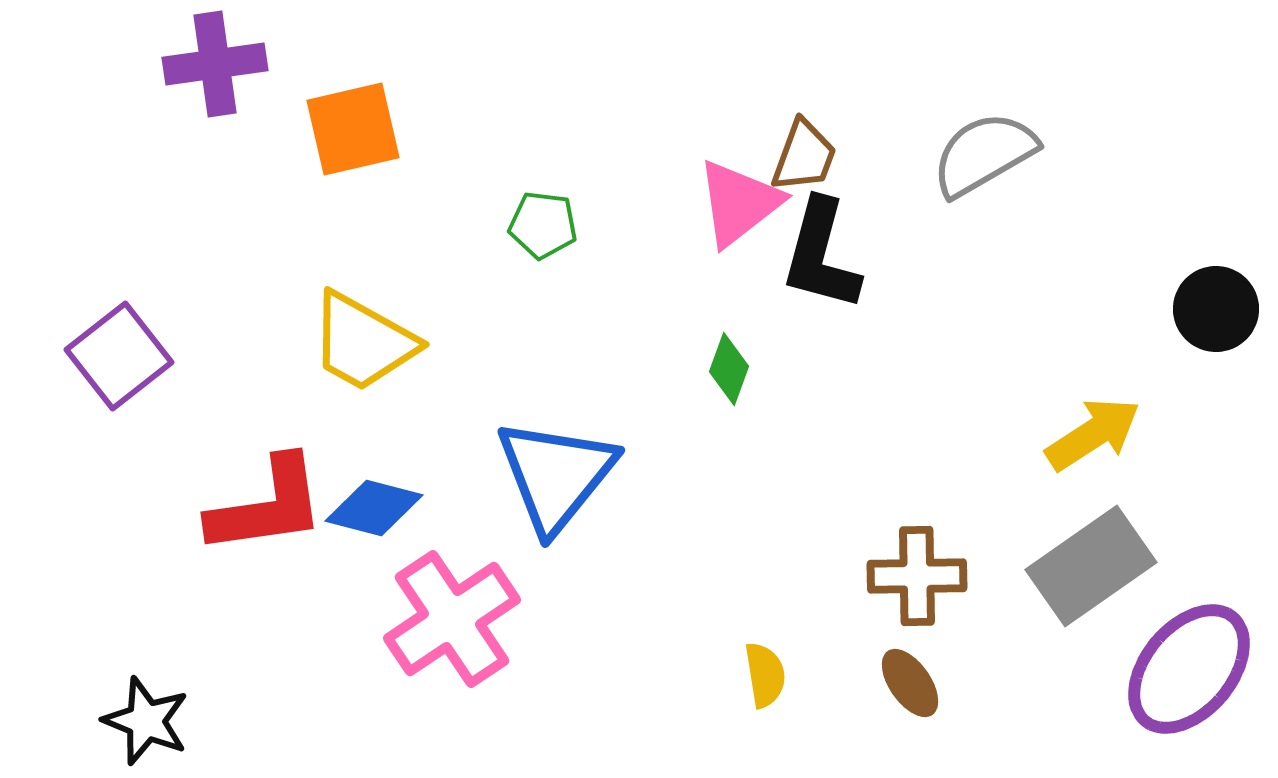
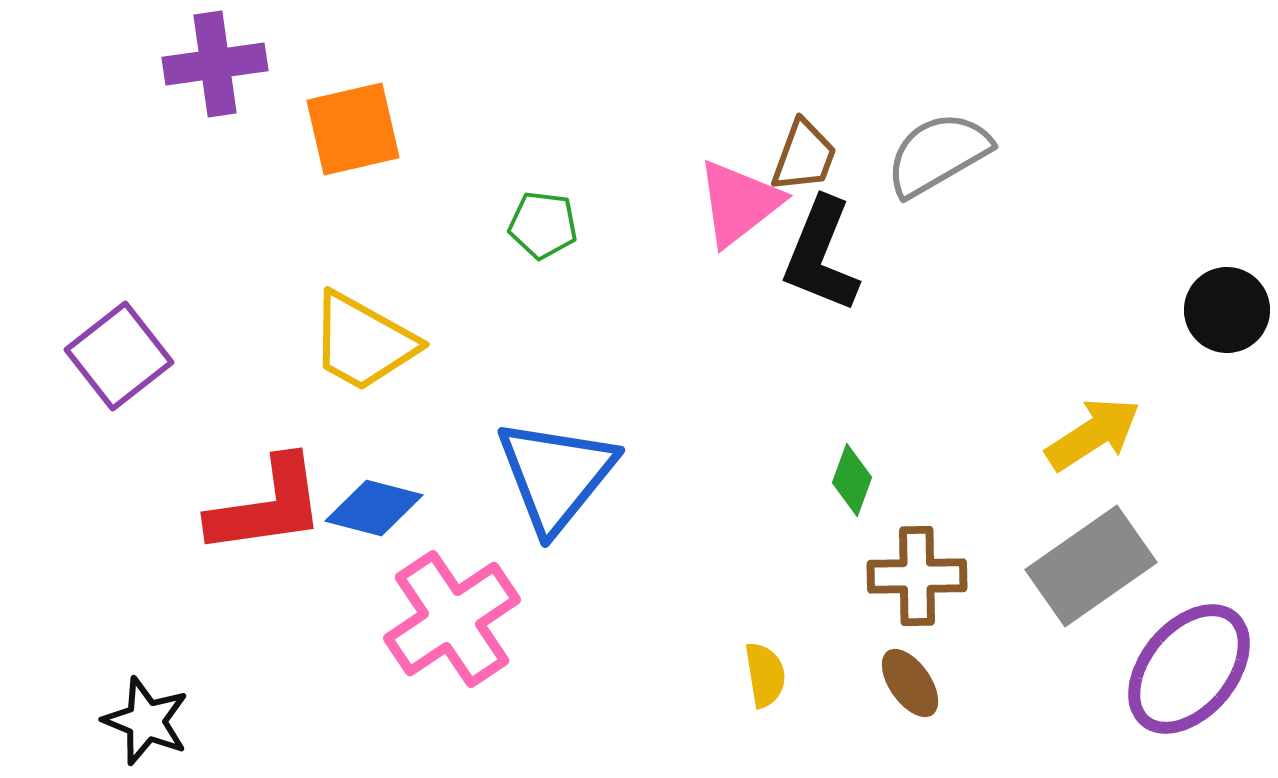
gray semicircle: moved 46 px left
black L-shape: rotated 7 degrees clockwise
black circle: moved 11 px right, 1 px down
green diamond: moved 123 px right, 111 px down
